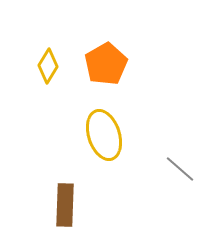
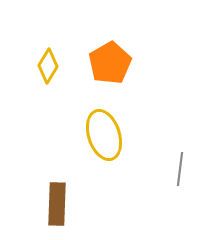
orange pentagon: moved 4 px right, 1 px up
gray line: rotated 56 degrees clockwise
brown rectangle: moved 8 px left, 1 px up
